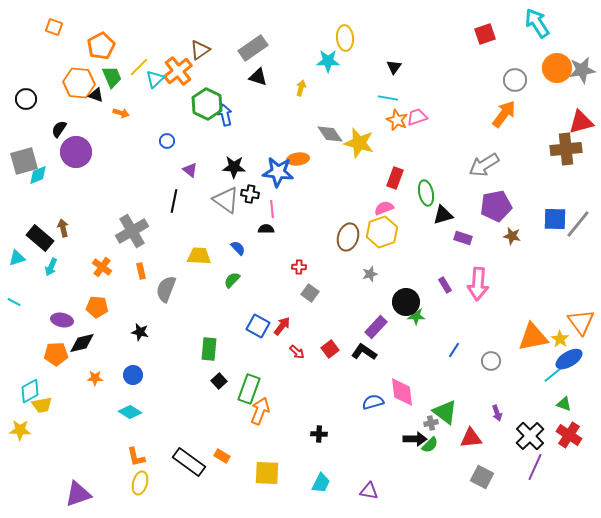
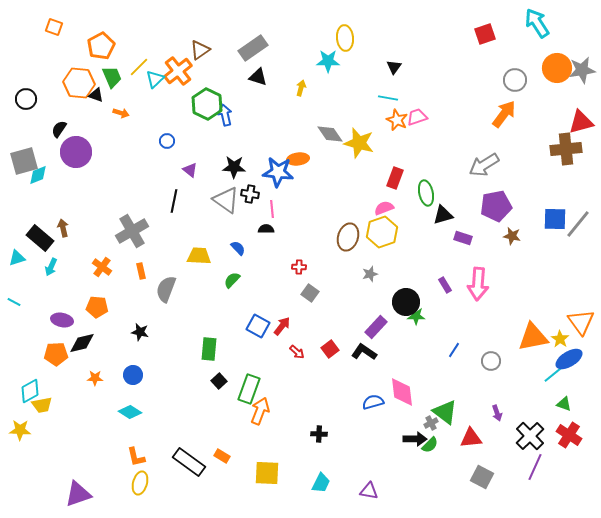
gray cross at (431, 423): rotated 16 degrees counterclockwise
